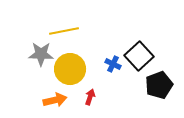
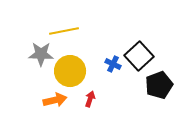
yellow circle: moved 2 px down
red arrow: moved 2 px down
